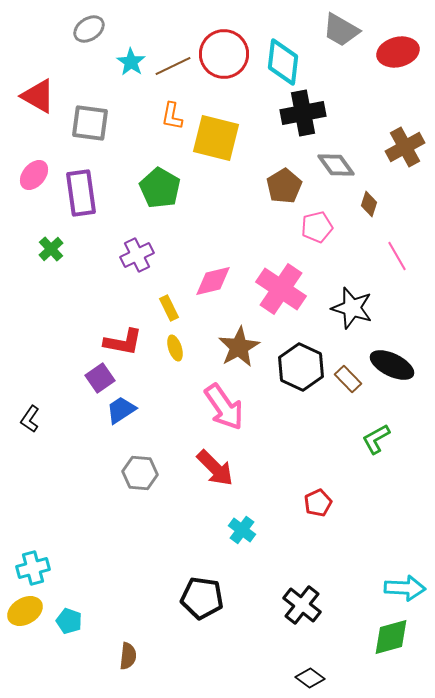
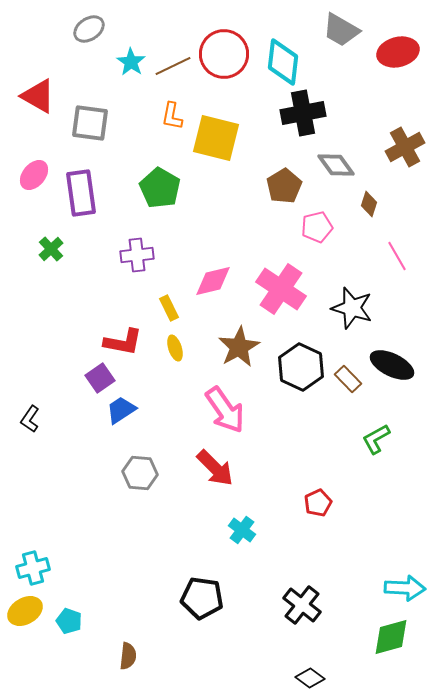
purple cross at (137, 255): rotated 20 degrees clockwise
pink arrow at (224, 407): moved 1 px right, 3 px down
